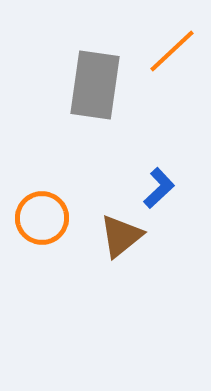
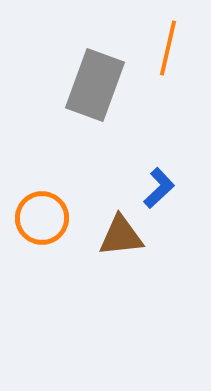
orange line: moved 4 px left, 3 px up; rotated 34 degrees counterclockwise
gray rectangle: rotated 12 degrees clockwise
brown triangle: rotated 33 degrees clockwise
